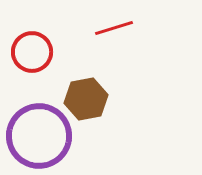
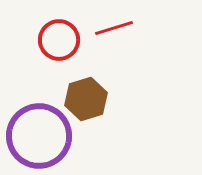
red circle: moved 27 px right, 12 px up
brown hexagon: rotated 6 degrees counterclockwise
